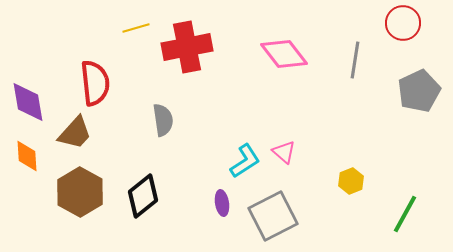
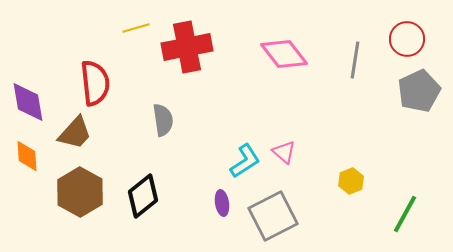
red circle: moved 4 px right, 16 px down
